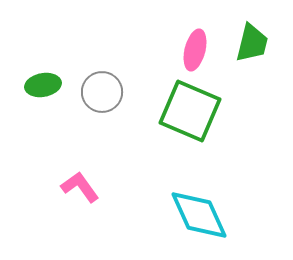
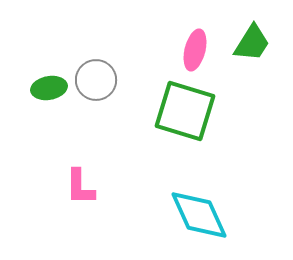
green trapezoid: rotated 18 degrees clockwise
green ellipse: moved 6 px right, 3 px down
gray circle: moved 6 px left, 12 px up
green square: moved 5 px left; rotated 6 degrees counterclockwise
pink L-shape: rotated 144 degrees counterclockwise
